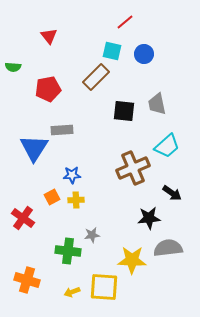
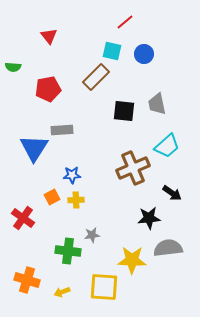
yellow arrow: moved 10 px left
